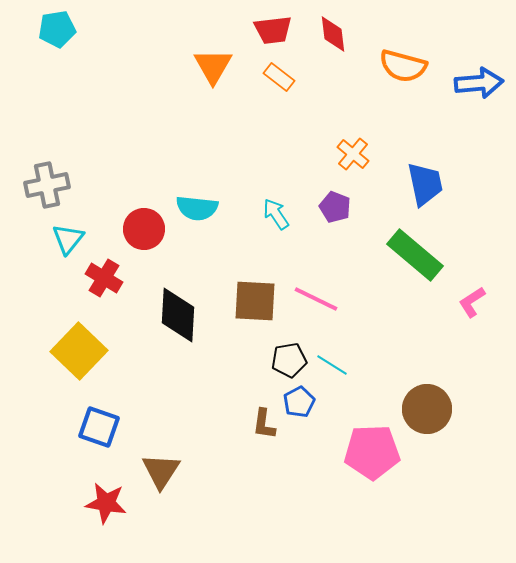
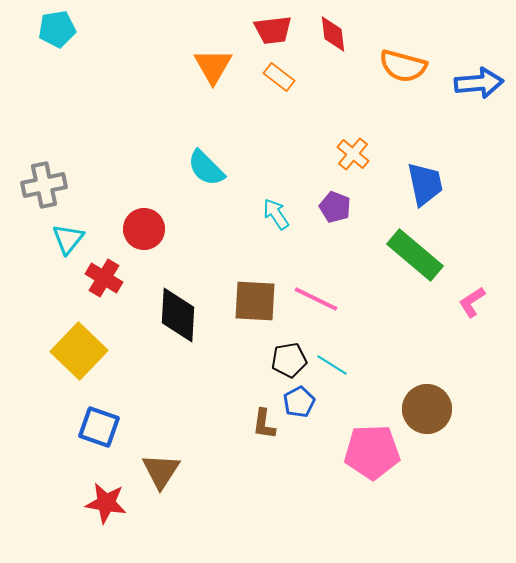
gray cross: moved 3 px left
cyan semicircle: moved 9 px right, 40 px up; rotated 39 degrees clockwise
